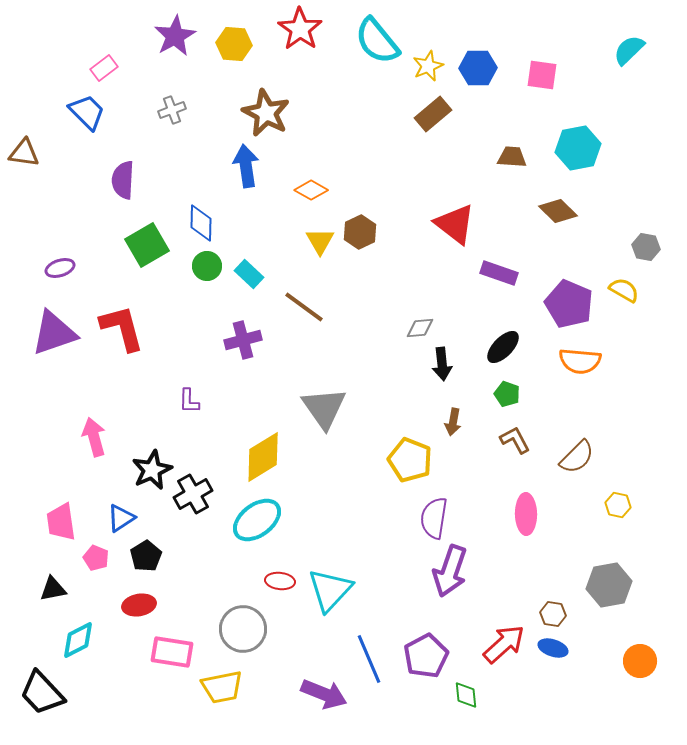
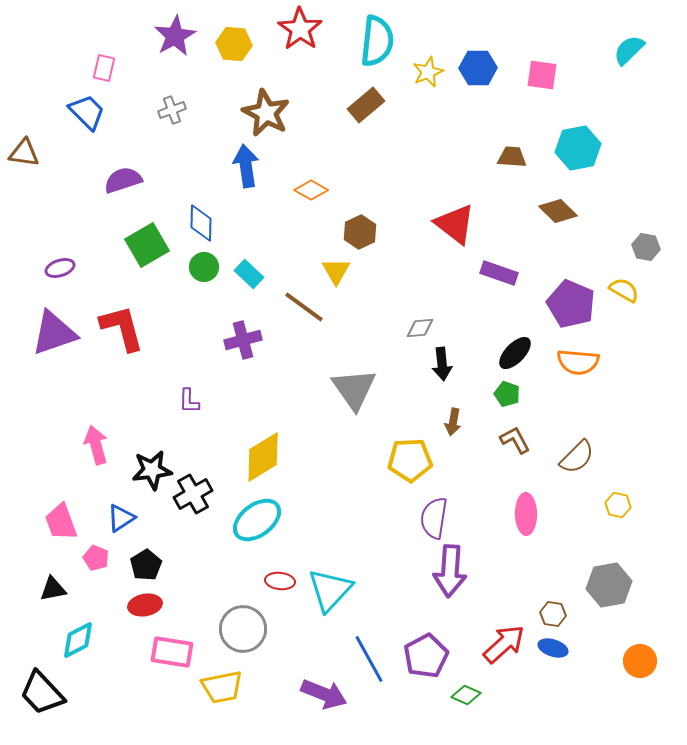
cyan semicircle at (377, 41): rotated 135 degrees counterclockwise
yellow star at (428, 66): moved 6 px down
pink rectangle at (104, 68): rotated 40 degrees counterclockwise
brown rectangle at (433, 114): moved 67 px left, 9 px up
purple semicircle at (123, 180): rotated 69 degrees clockwise
yellow triangle at (320, 241): moved 16 px right, 30 px down
green circle at (207, 266): moved 3 px left, 1 px down
purple pentagon at (569, 304): moved 2 px right
black ellipse at (503, 347): moved 12 px right, 6 px down
orange semicircle at (580, 361): moved 2 px left, 1 px down
gray triangle at (324, 408): moved 30 px right, 19 px up
pink arrow at (94, 437): moved 2 px right, 8 px down
yellow pentagon at (410, 460): rotated 24 degrees counterclockwise
black star at (152, 470): rotated 18 degrees clockwise
pink trapezoid at (61, 522): rotated 12 degrees counterclockwise
black pentagon at (146, 556): moved 9 px down
purple arrow at (450, 571): rotated 15 degrees counterclockwise
red ellipse at (139, 605): moved 6 px right
blue line at (369, 659): rotated 6 degrees counterclockwise
green diamond at (466, 695): rotated 60 degrees counterclockwise
